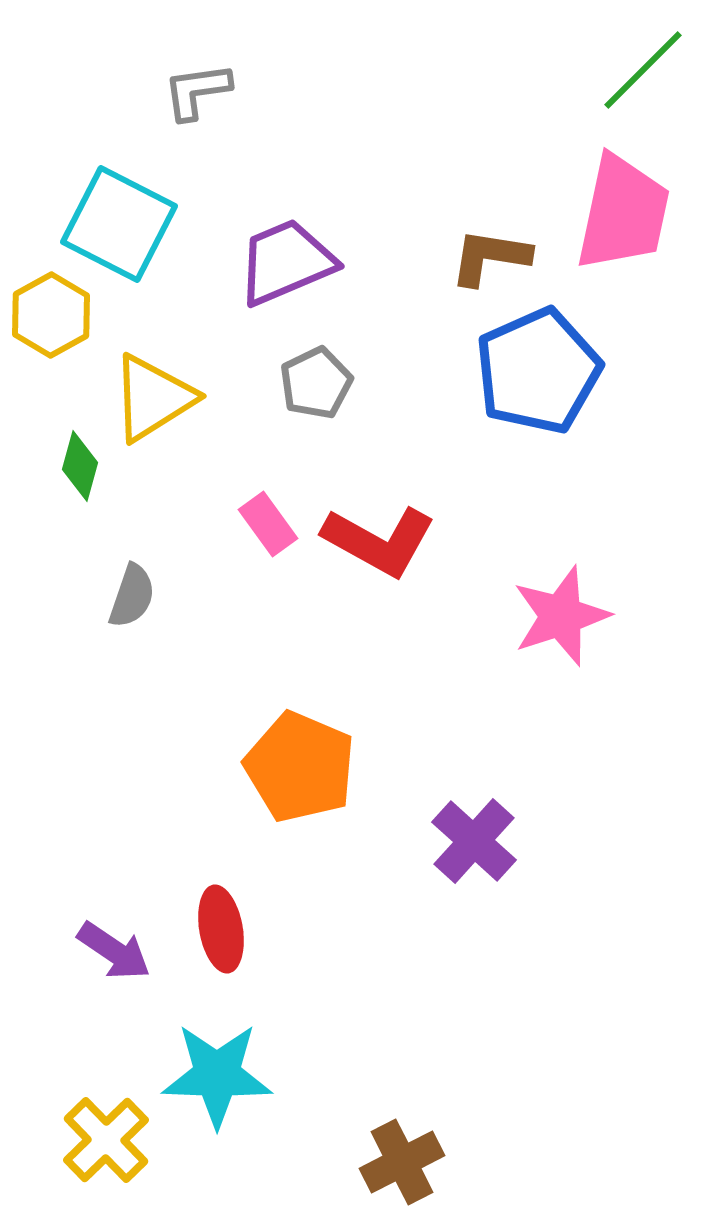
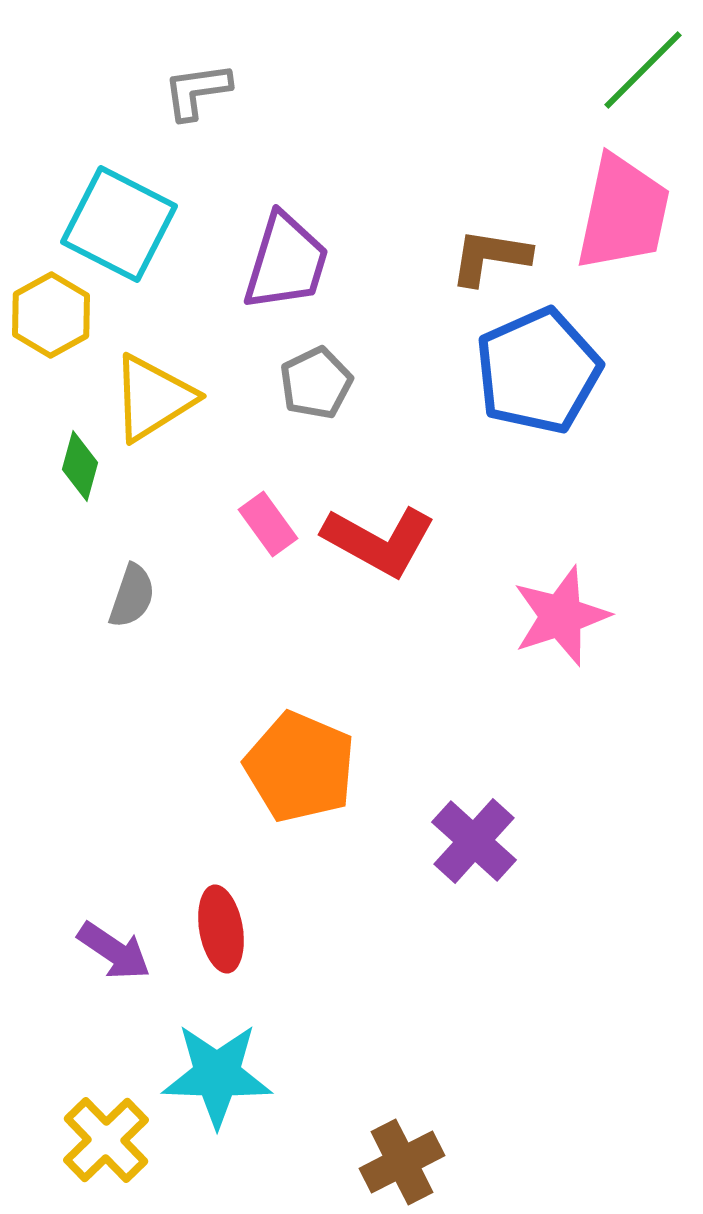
purple trapezoid: rotated 130 degrees clockwise
